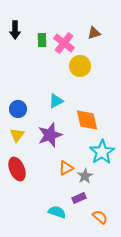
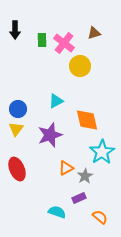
yellow triangle: moved 1 px left, 6 px up
